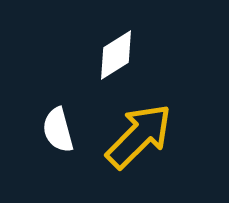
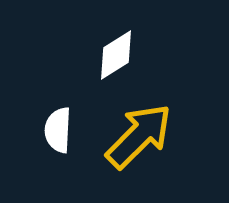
white semicircle: rotated 18 degrees clockwise
